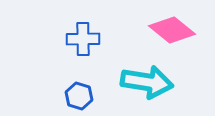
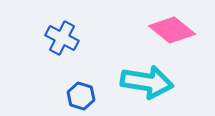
blue cross: moved 21 px left, 1 px up; rotated 28 degrees clockwise
blue hexagon: moved 2 px right
